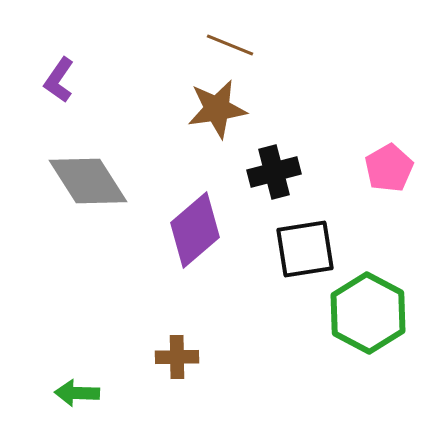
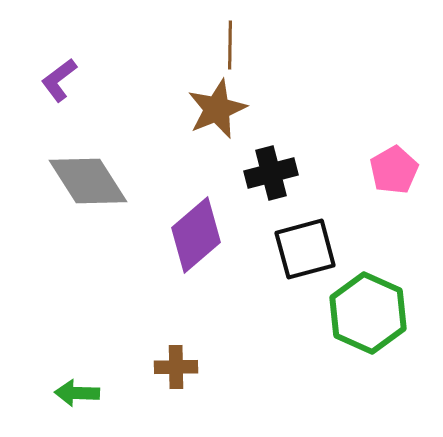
brown line: rotated 69 degrees clockwise
purple L-shape: rotated 18 degrees clockwise
brown star: rotated 14 degrees counterclockwise
pink pentagon: moved 5 px right, 2 px down
black cross: moved 3 px left, 1 px down
purple diamond: moved 1 px right, 5 px down
black square: rotated 6 degrees counterclockwise
green hexagon: rotated 4 degrees counterclockwise
brown cross: moved 1 px left, 10 px down
